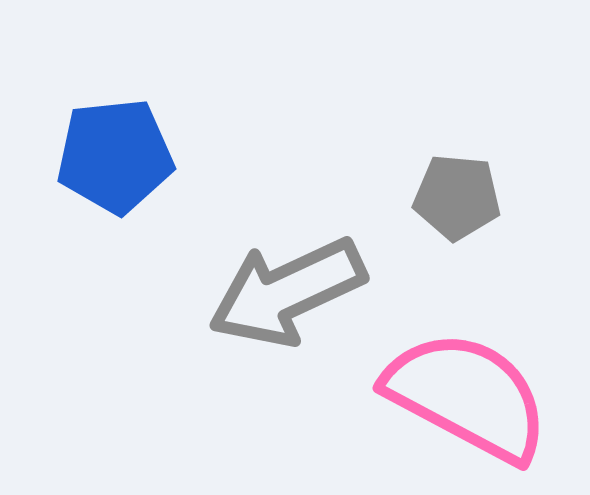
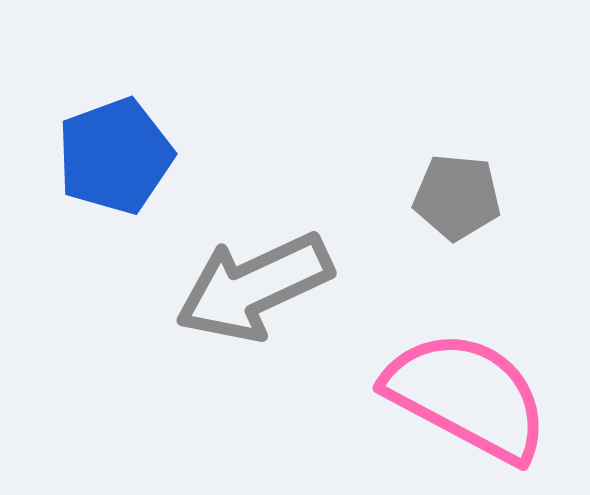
blue pentagon: rotated 14 degrees counterclockwise
gray arrow: moved 33 px left, 5 px up
